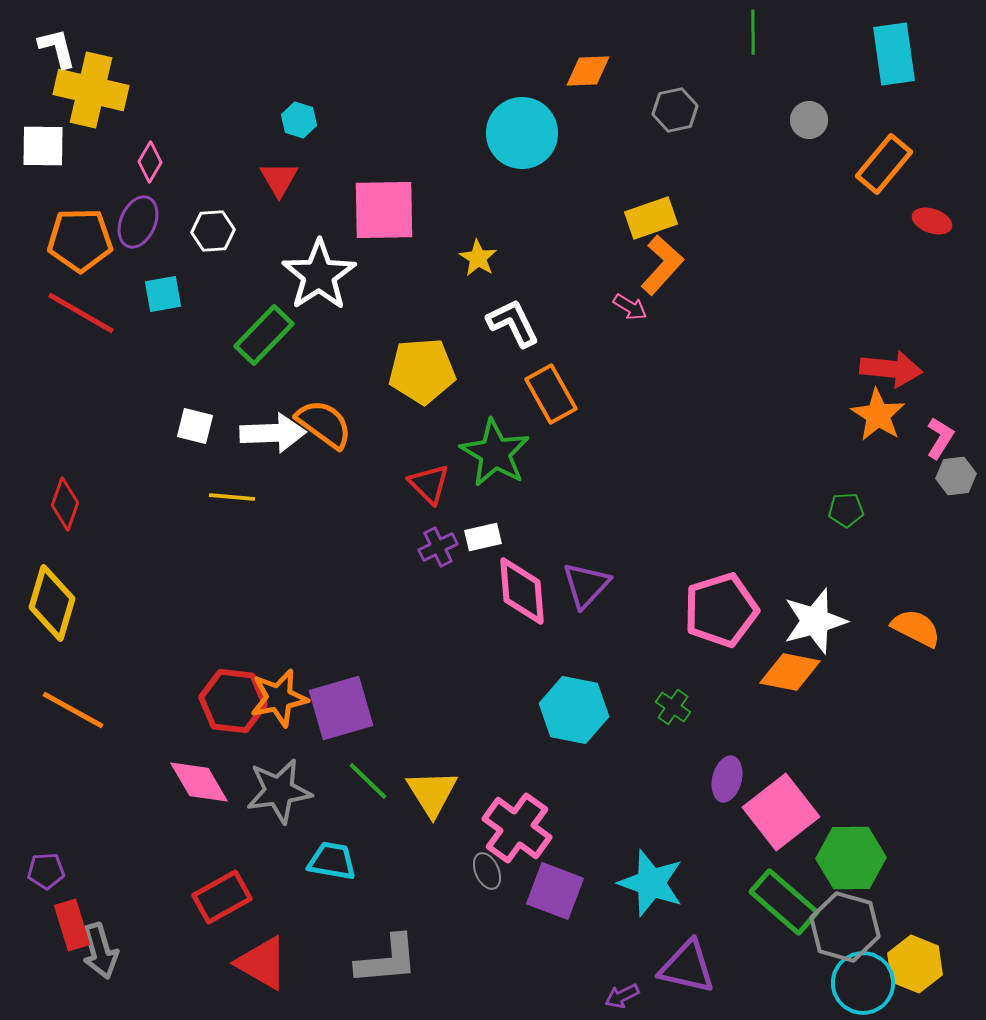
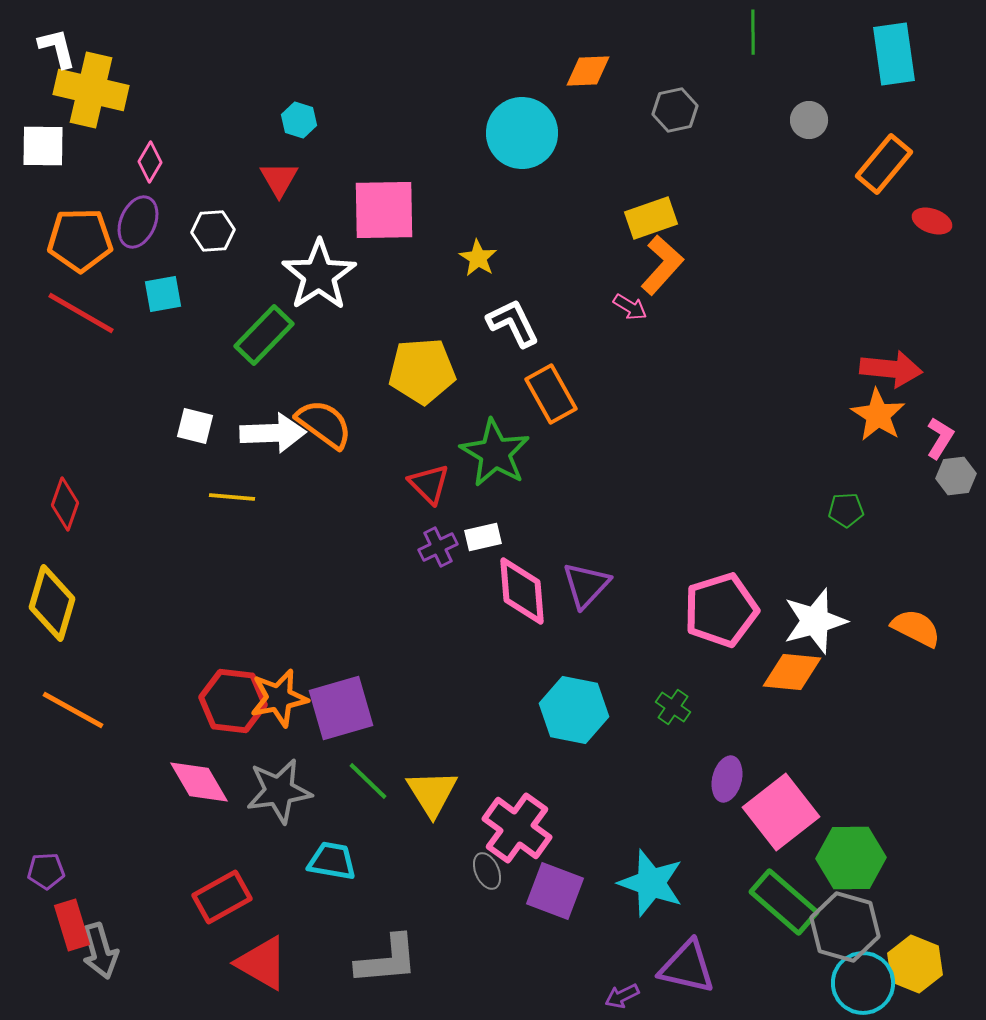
orange diamond at (790, 672): moved 2 px right; rotated 6 degrees counterclockwise
